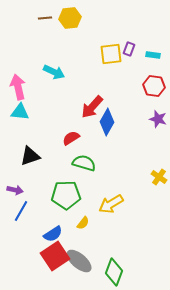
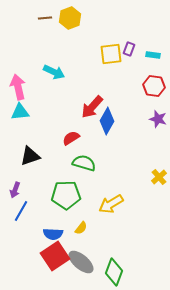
yellow hexagon: rotated 15 degrees counterclockwise
cyan triangle: rotated 12 degrees counterclockwise
blue diamond: moved 1 px up
yellow cross: rotated 14 degrees clockwise
purple arrow: rotated 98 degrees clockwise
yellow semicircle: moved 2 px left, 5 px down
blue semicircle: rotated 36 degrees clockwise
gray ellipse: moved 2 px right, 1 px down
